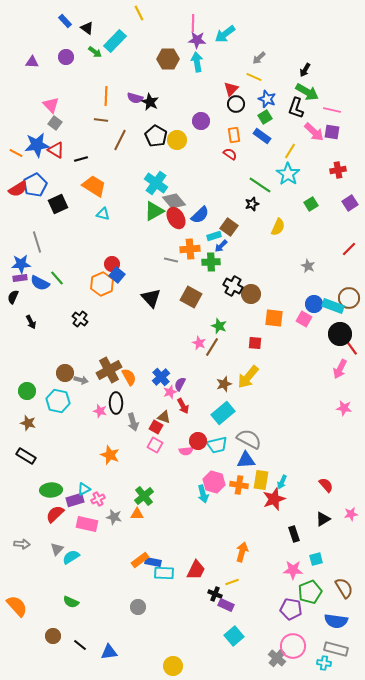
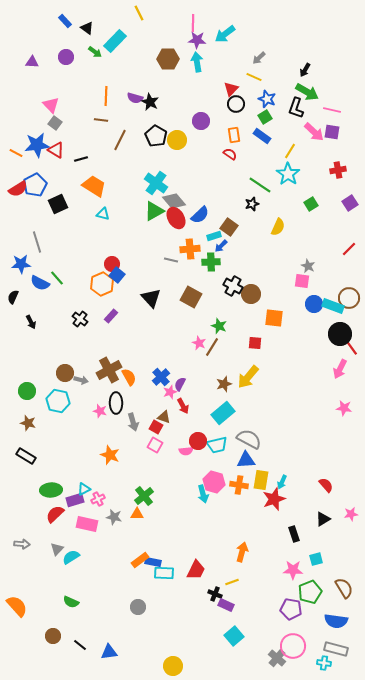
purple rectangle at (20, 278): moved 91 px right, 38 px down; rotated 40 degrees counterclockwise
pink square at (304, 319): moved 2 px left, 38 px up; rotated 21 degrees counterclockwise
